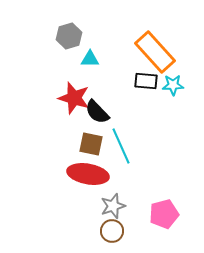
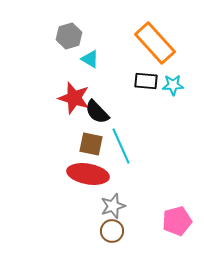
orange rectangle: moved 9 px up
cyan triangle: rotated 30 degrees clockwise
pink pentagon: moved 13 px right, 7 px down
